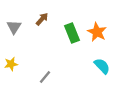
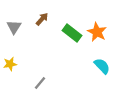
green rectangle: rotated 30 degrees counterclockwise
yellow star: moved 1 px left
gray line: moved 5 px left, 6 px down
